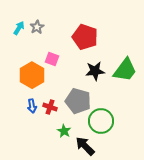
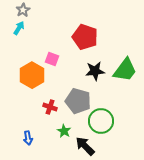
gray star: moved 14 px left, 17 px up
blue arrow: moved 4 px left, 32 px down
